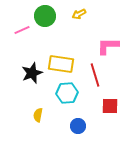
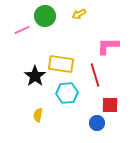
black star: moved 3 px right, 3 px down; rotated 15 degrees counterclockwise
red square: moved 1 px up
blue circle: moved 19 px right, 3 px up
